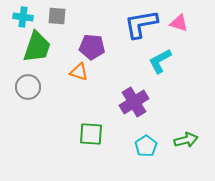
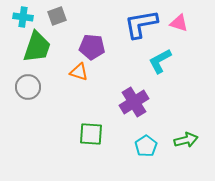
gray square: rotated 24 degrees counterclockwise
